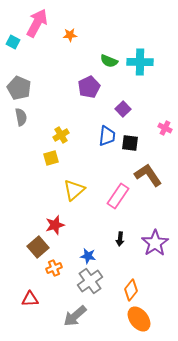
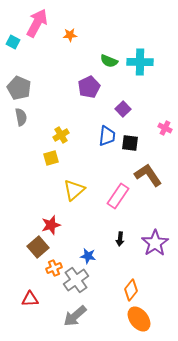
red star: moved 4 px left
gray cross: moved 14 px left, 1 px up
